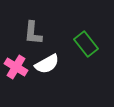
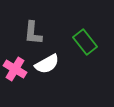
green rectangle: moved 1 px left, 2 px up
pink cross: moved 1 px left, 2 px down
